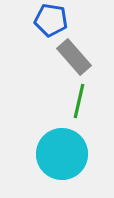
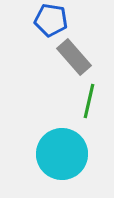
green line: moved 10 px right
